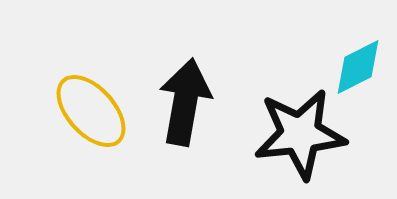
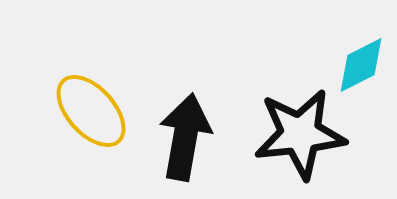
cyan diamond: moved 3 px right, 2 px up
black arrow: moved 35 px down
